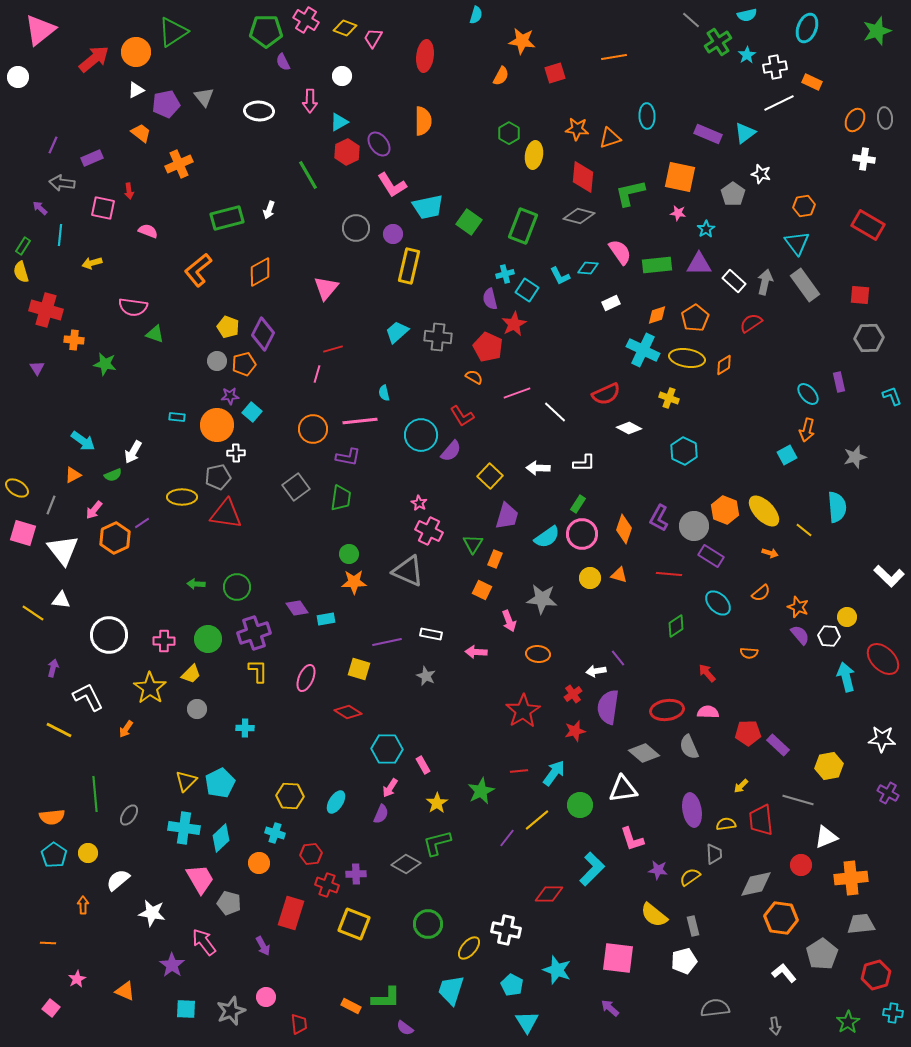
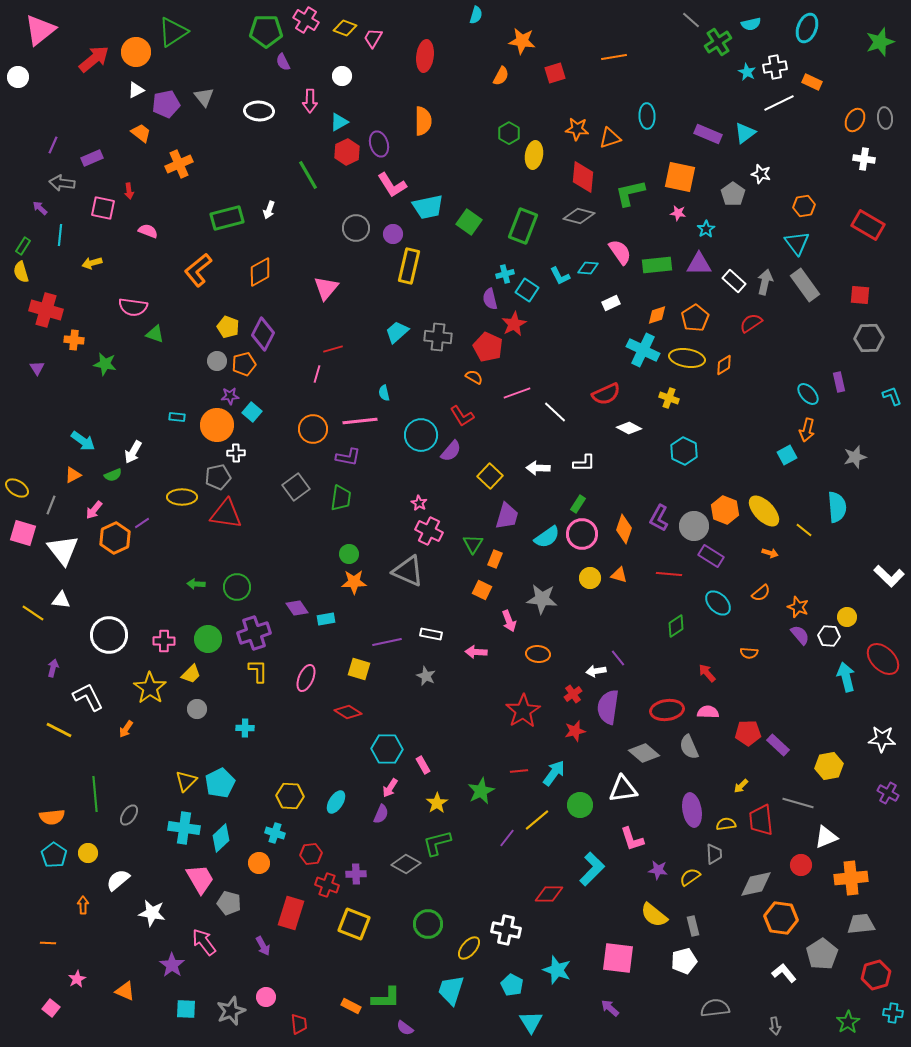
cyan semicircle at (747, 15): moved 4 px right, 9 px down
green star at (877, 31): moved 3 px right, 11 px down
cyan star at (747, 55): moved 17 px down; rotated 12 degrees counterclockwise
purple ellipse at (379, 144): rotated 20 degrees clockwise
gray line at (798, 800): moved 3 px down
cyan triangle at (527, 1022): moved 4 px right
